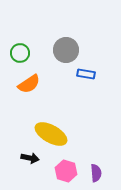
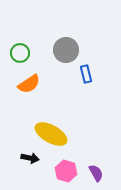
blue rectangle: rotated 66 degrees clockwise
purple semicircle: rotated 24 degrees counterclockwise
